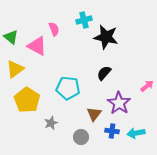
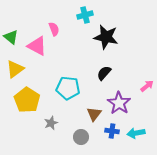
cyan cross: moved 1 px right, 5 px up
